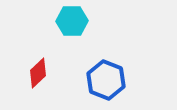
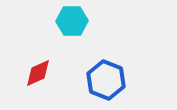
red diamond: rotated 20 degrees clockwise
